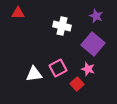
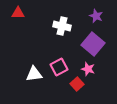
pink square: moved 1 px right, 1 px up
